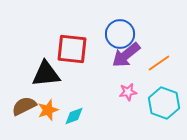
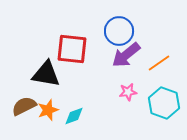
blue circle: moved 1 px left, 3 px up
black triangle: rotated 16 degrees clockwise
